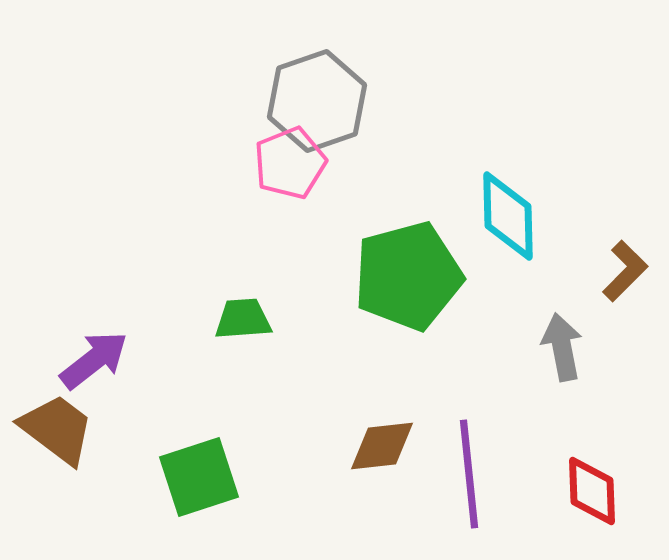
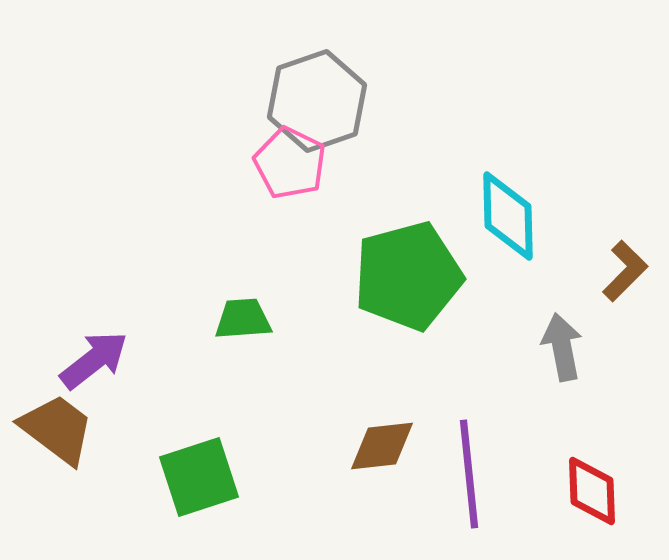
pink pentagon: rotated 24 degrees counterclockwise
